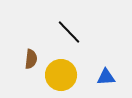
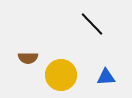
black line: moved 23 px right, 8 px up
brown semicircle: moved 3 px left, 1 px up; rotated 84 degrees clockwise
